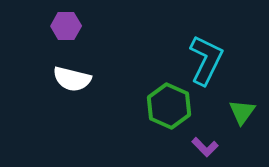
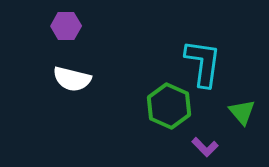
cyan L-shape: moved 3 px left, 3 px down; rotated 18 degrees counterclockwise
green triangle: rotated 16 degrees counterclockwise
